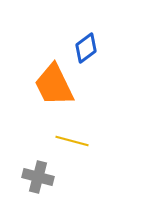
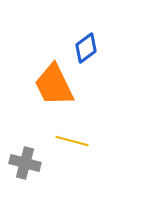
gray cross: moved 13 px left, 14 px up
